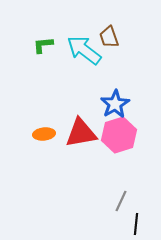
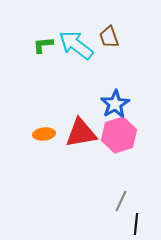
cyan arrow: moved 8 px left, 5 px up
